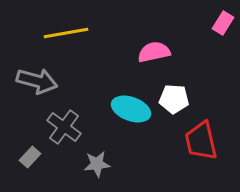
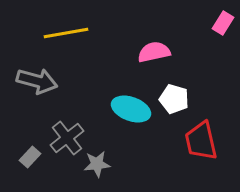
white pentagon: rotated 12 degrees clockwise
gray cross: moved 3 px right, 11 px down; rotated 16 degrees clockwise
